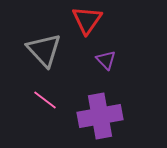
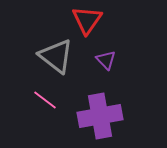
gray triangle: moved 12 px right, 6 px down; rotated 9 degrees counterclockwise
